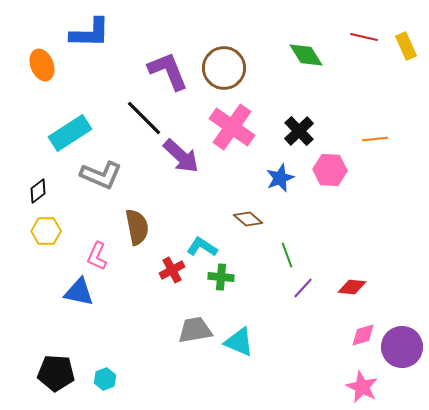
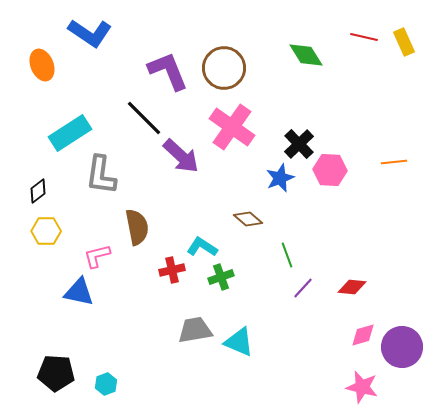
blue L-shape: rotated 33 degrees clockwise
yellow rectangle: moved 2 px left, 4 px up
black cross: moved 13 px down
orange line: moved 19 px right, 23 px down
gray L-shape: rotated 75 degrees clockwise
pink L-shape: rotated 52 degrees clockwise
red cross: rotated 15 degrees clockwise
green cross: rotated 25 degrees counterclockwise
cyan hexagon: moved 1 px right, 5 px down
pink star: rotated 12 degrees counterclockwise
